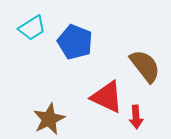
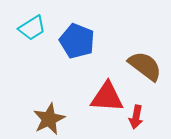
blue pentagon: moved 2 px right, 1 px up
brown semicircle: rotated 15 degrees counterclockwise
red triangle: rotated 21 degrees counterclockwise
red arrow: rotated 15 degrees clockwise
